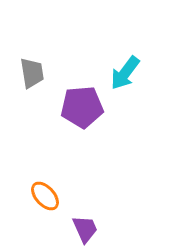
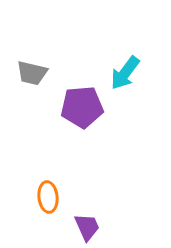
gray trapezoid: rotated 112 degrees clockwise
orange ellipse: moved 3 px right, 1 px down; rotated 36 degrees clockwise
purple trapezoid: moved 2 px right, 2 px up
